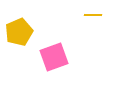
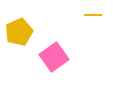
pink square: rotated 16 degrees counterclockwise
